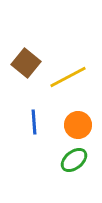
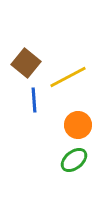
blue line: moved 22 px up
